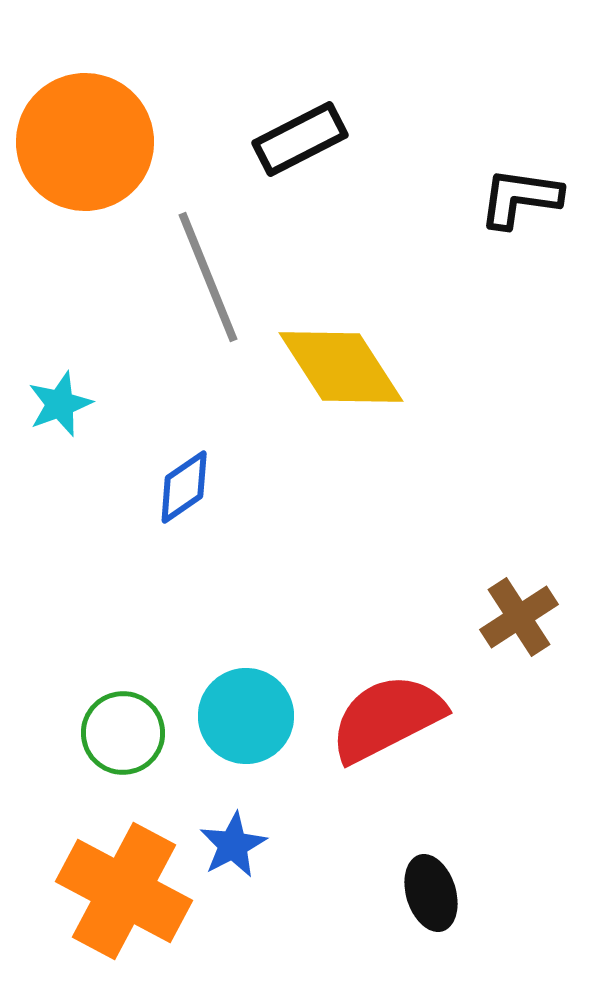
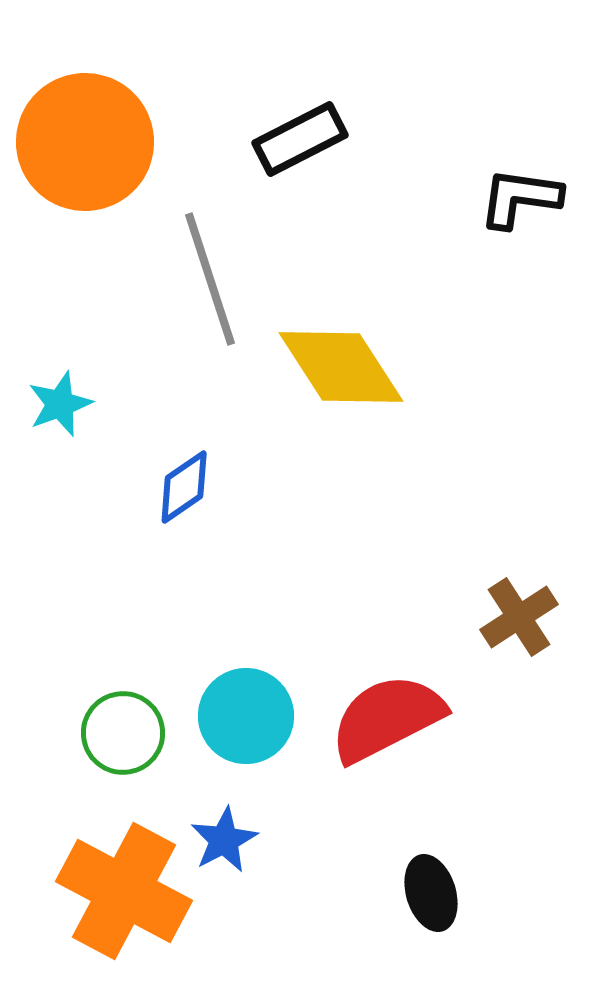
gray line: moved 2 px right, 2 px down; rotated 4 degrees clockwise
blue star: moved 9 px left, 5 px up
